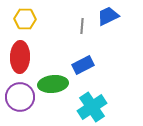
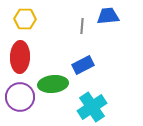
blue trapezoid: rotated 20 degrees clockwise
